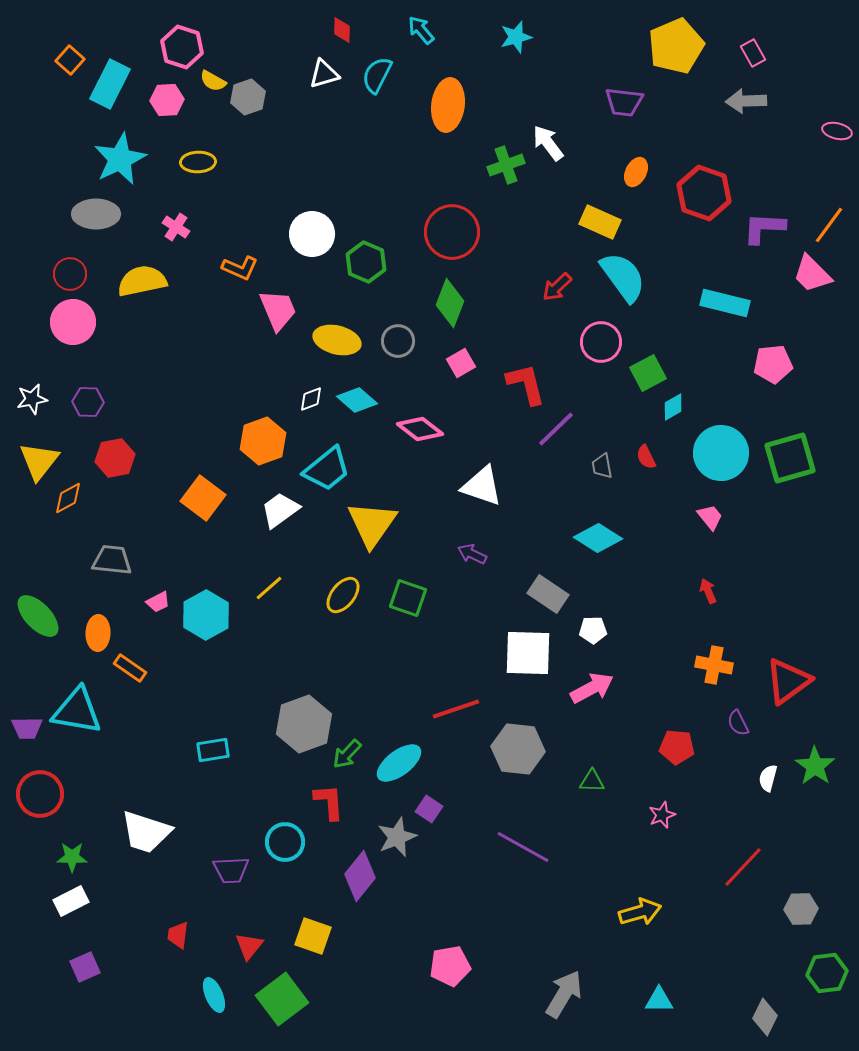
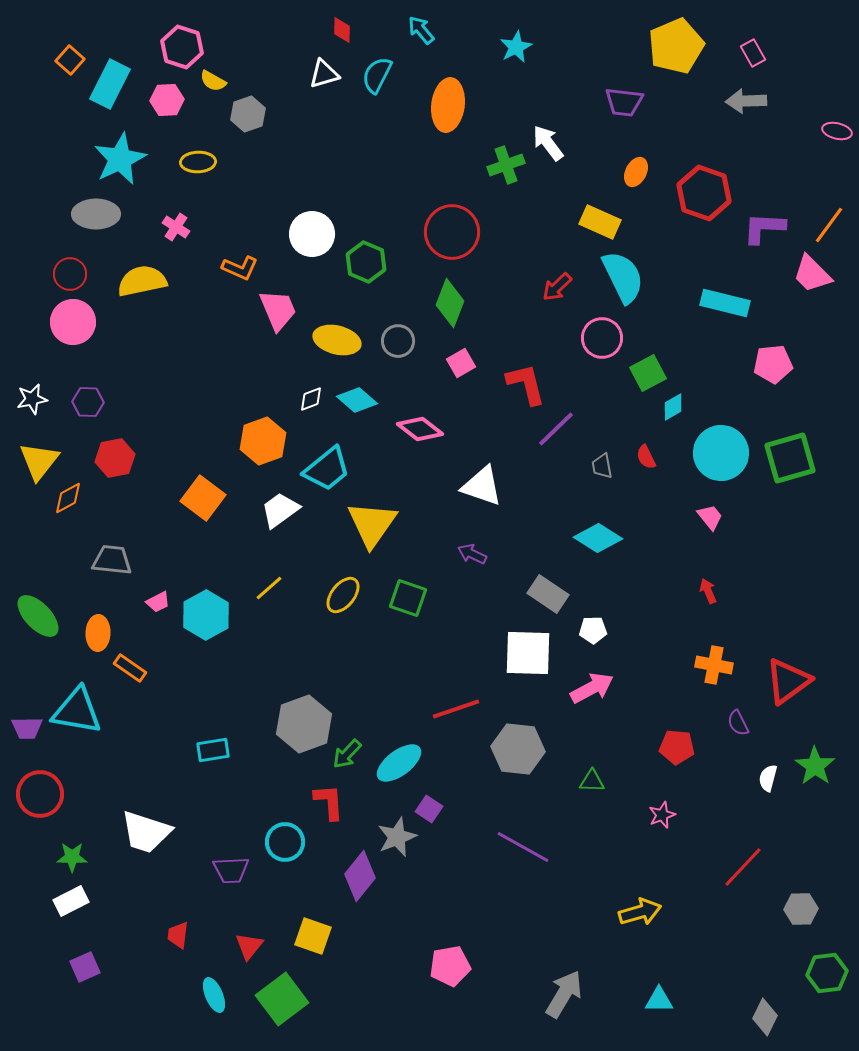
cyan star at (516, 37): moved 10 px down; rotated 12 degrees counterclockwise
gray hexagon at (248, 97): moved 17 px down
cyan semicircle at (623, 277): rotated 10 degrees clockwise
pink circle at (601, 342): moved 1 px right, 4 px up
